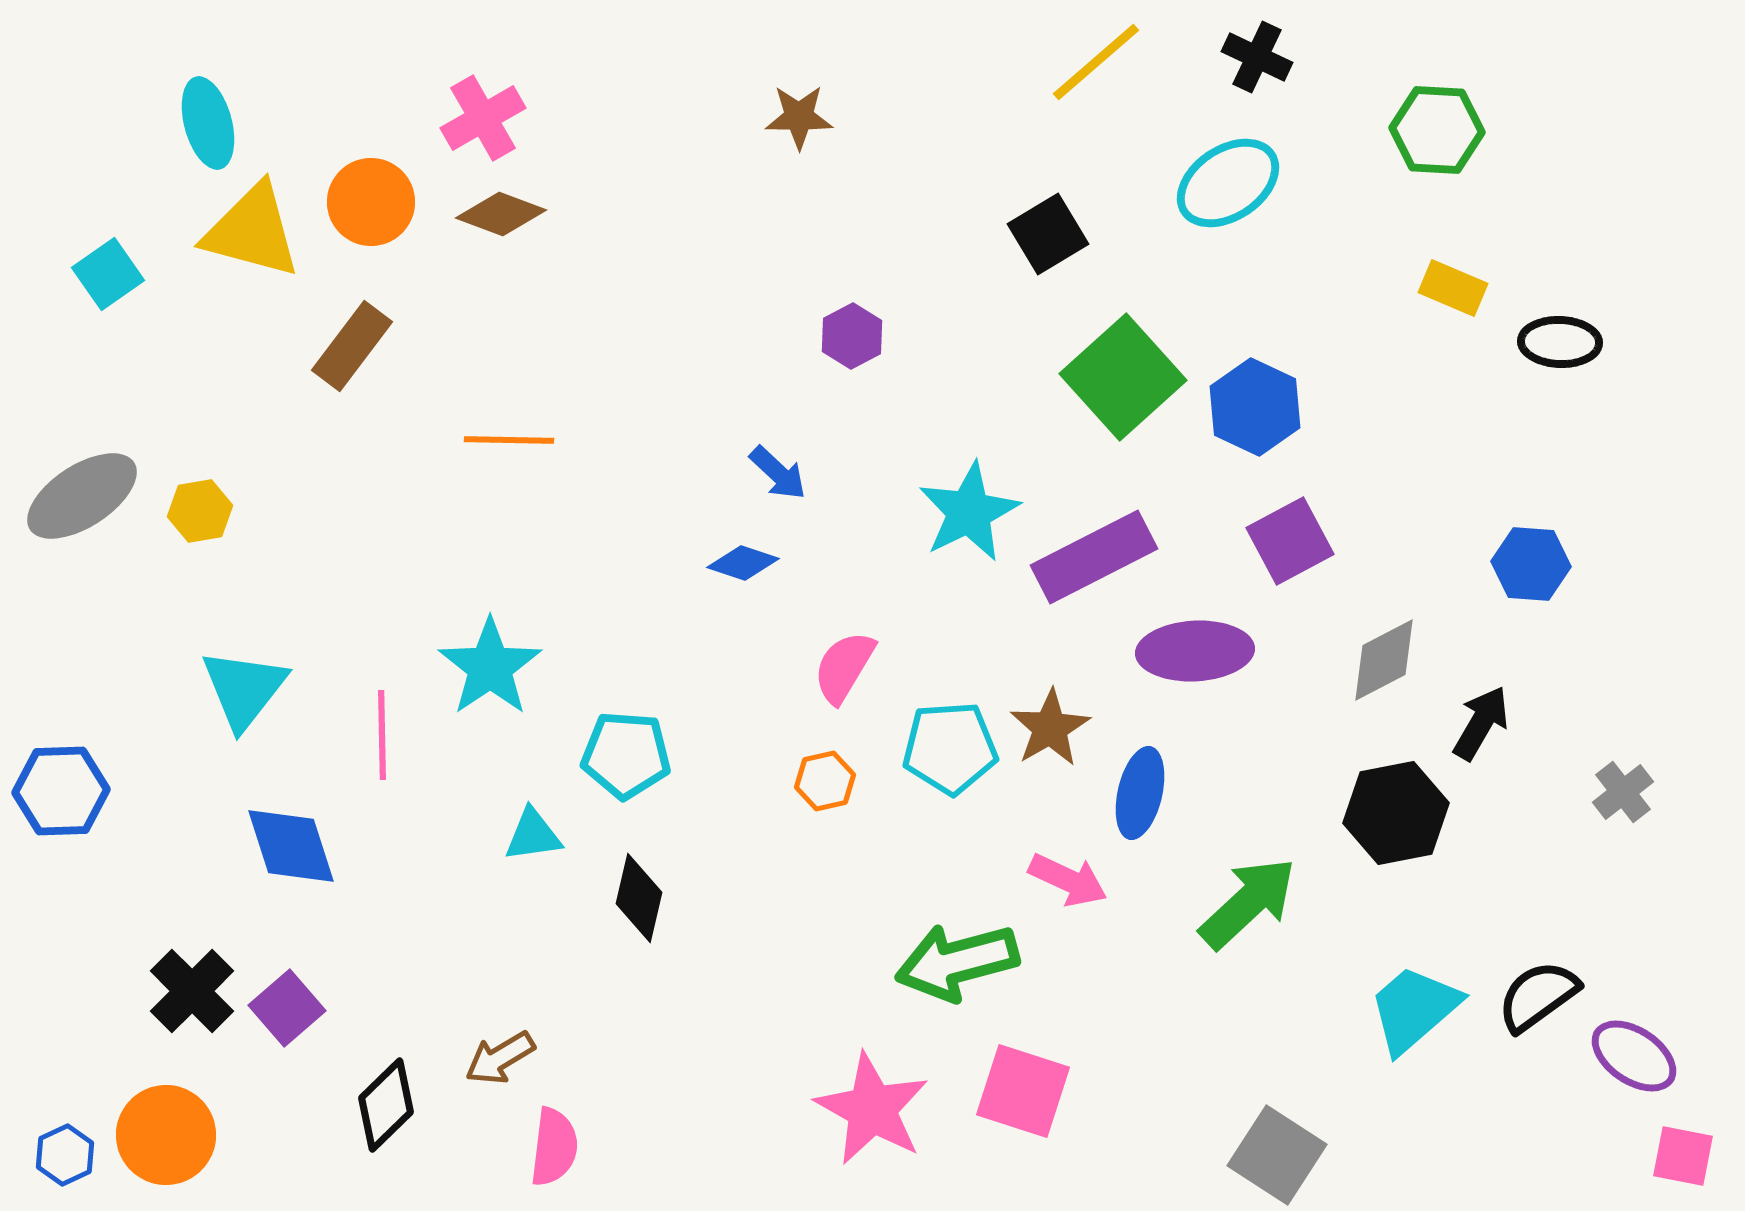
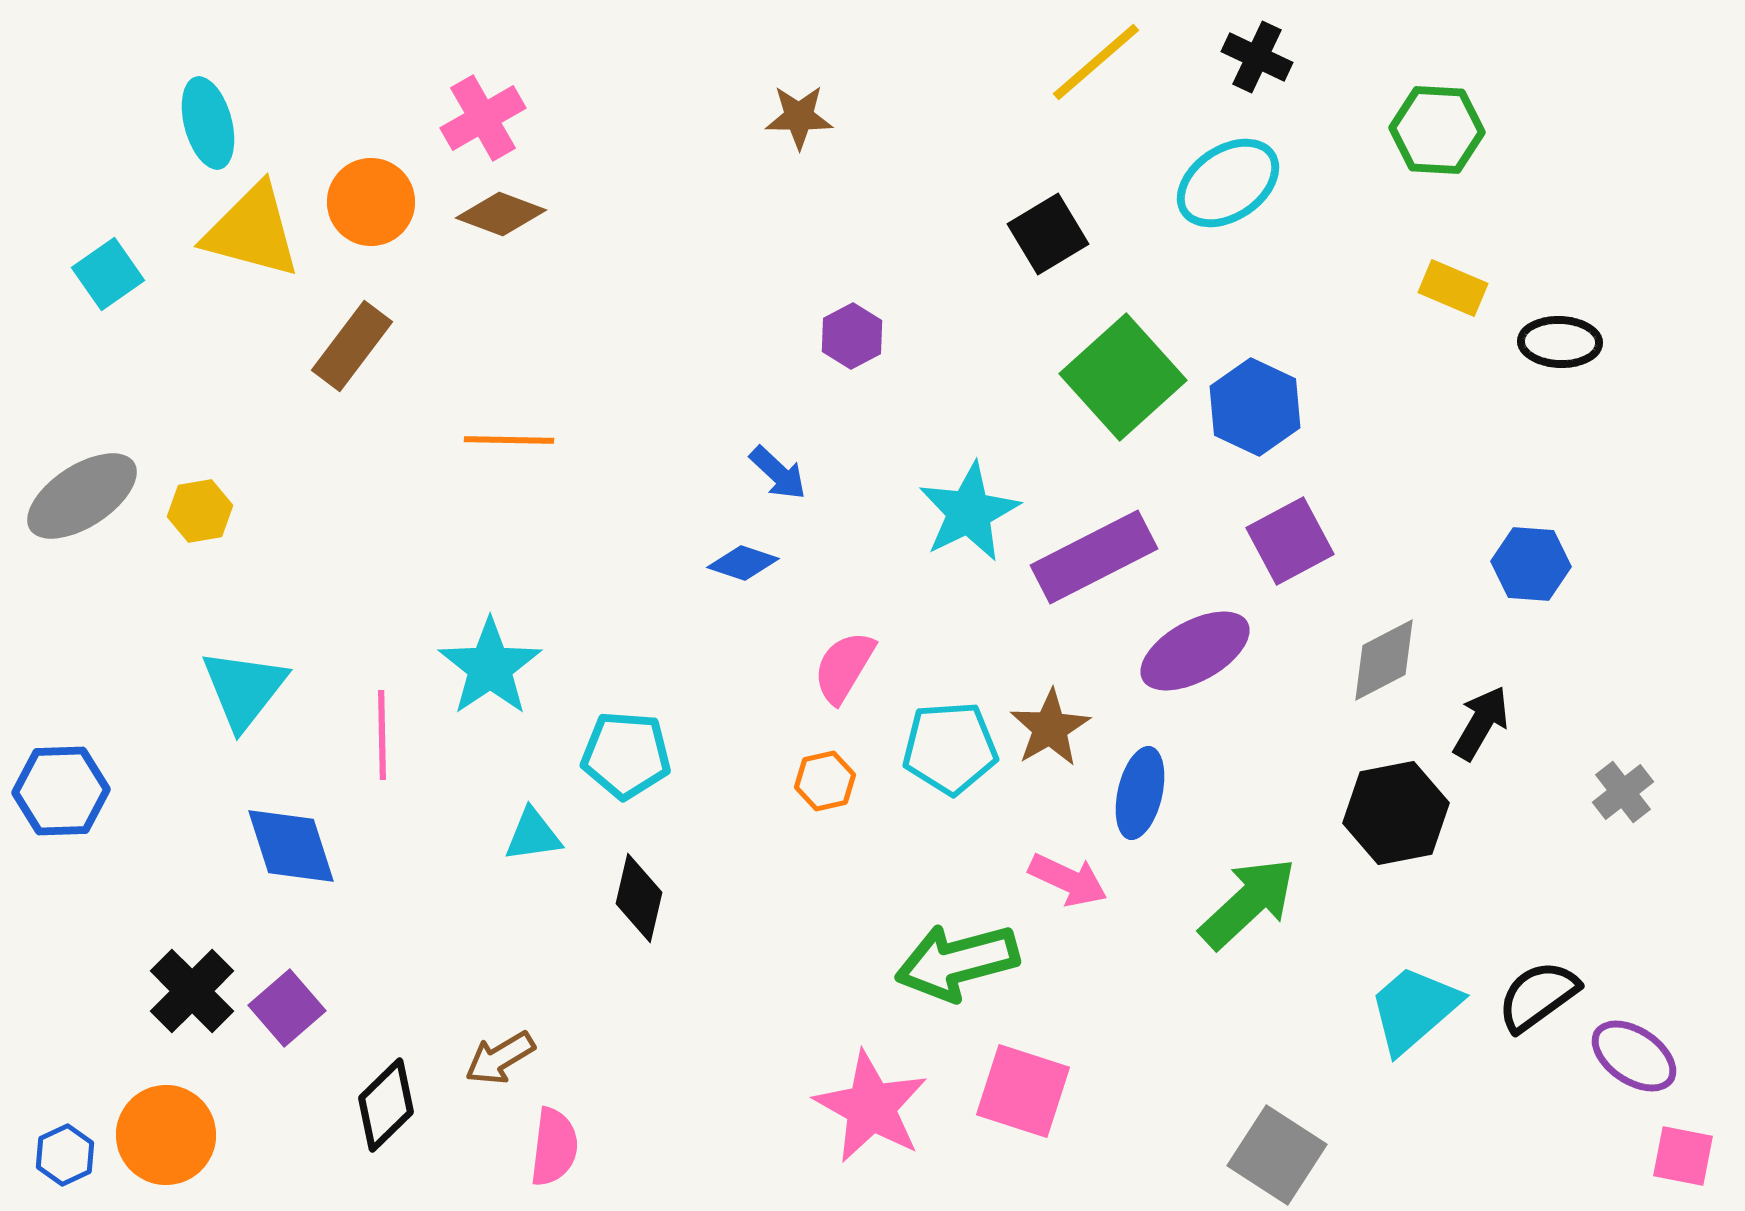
purple ellipse at (1195, 651): rotated 26 degrees counterclockwise
pink star at (872, 1109): moved 1 px left, 2 px up
